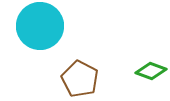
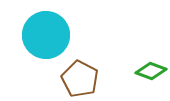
cyan circle: moved 6 px right, 9 px down
